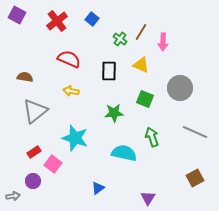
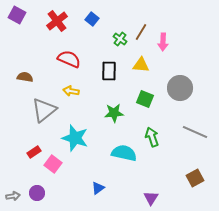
yellow triangle: rotated 18 degrees counterclockwise
gray triangle: moved 9 px right, 1 px up
purple circle: moved 4 px right, 12 px down
purple triangle: moved 3 px right
